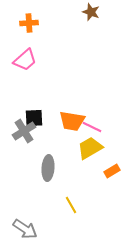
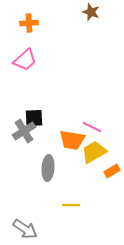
orange trapezoid: moved 19 px down
yellow trapezoid: moved 4 px right, 4 px down
yellow line: rotated 60 degrees counterclockwise
